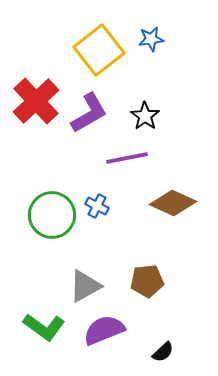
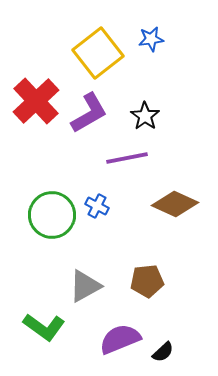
yellow square: moved 1 px left, 3 px down
brown diamond: moved 2 px right, 1 px down
purple semicircle: moved 16 px right, 9 px down
